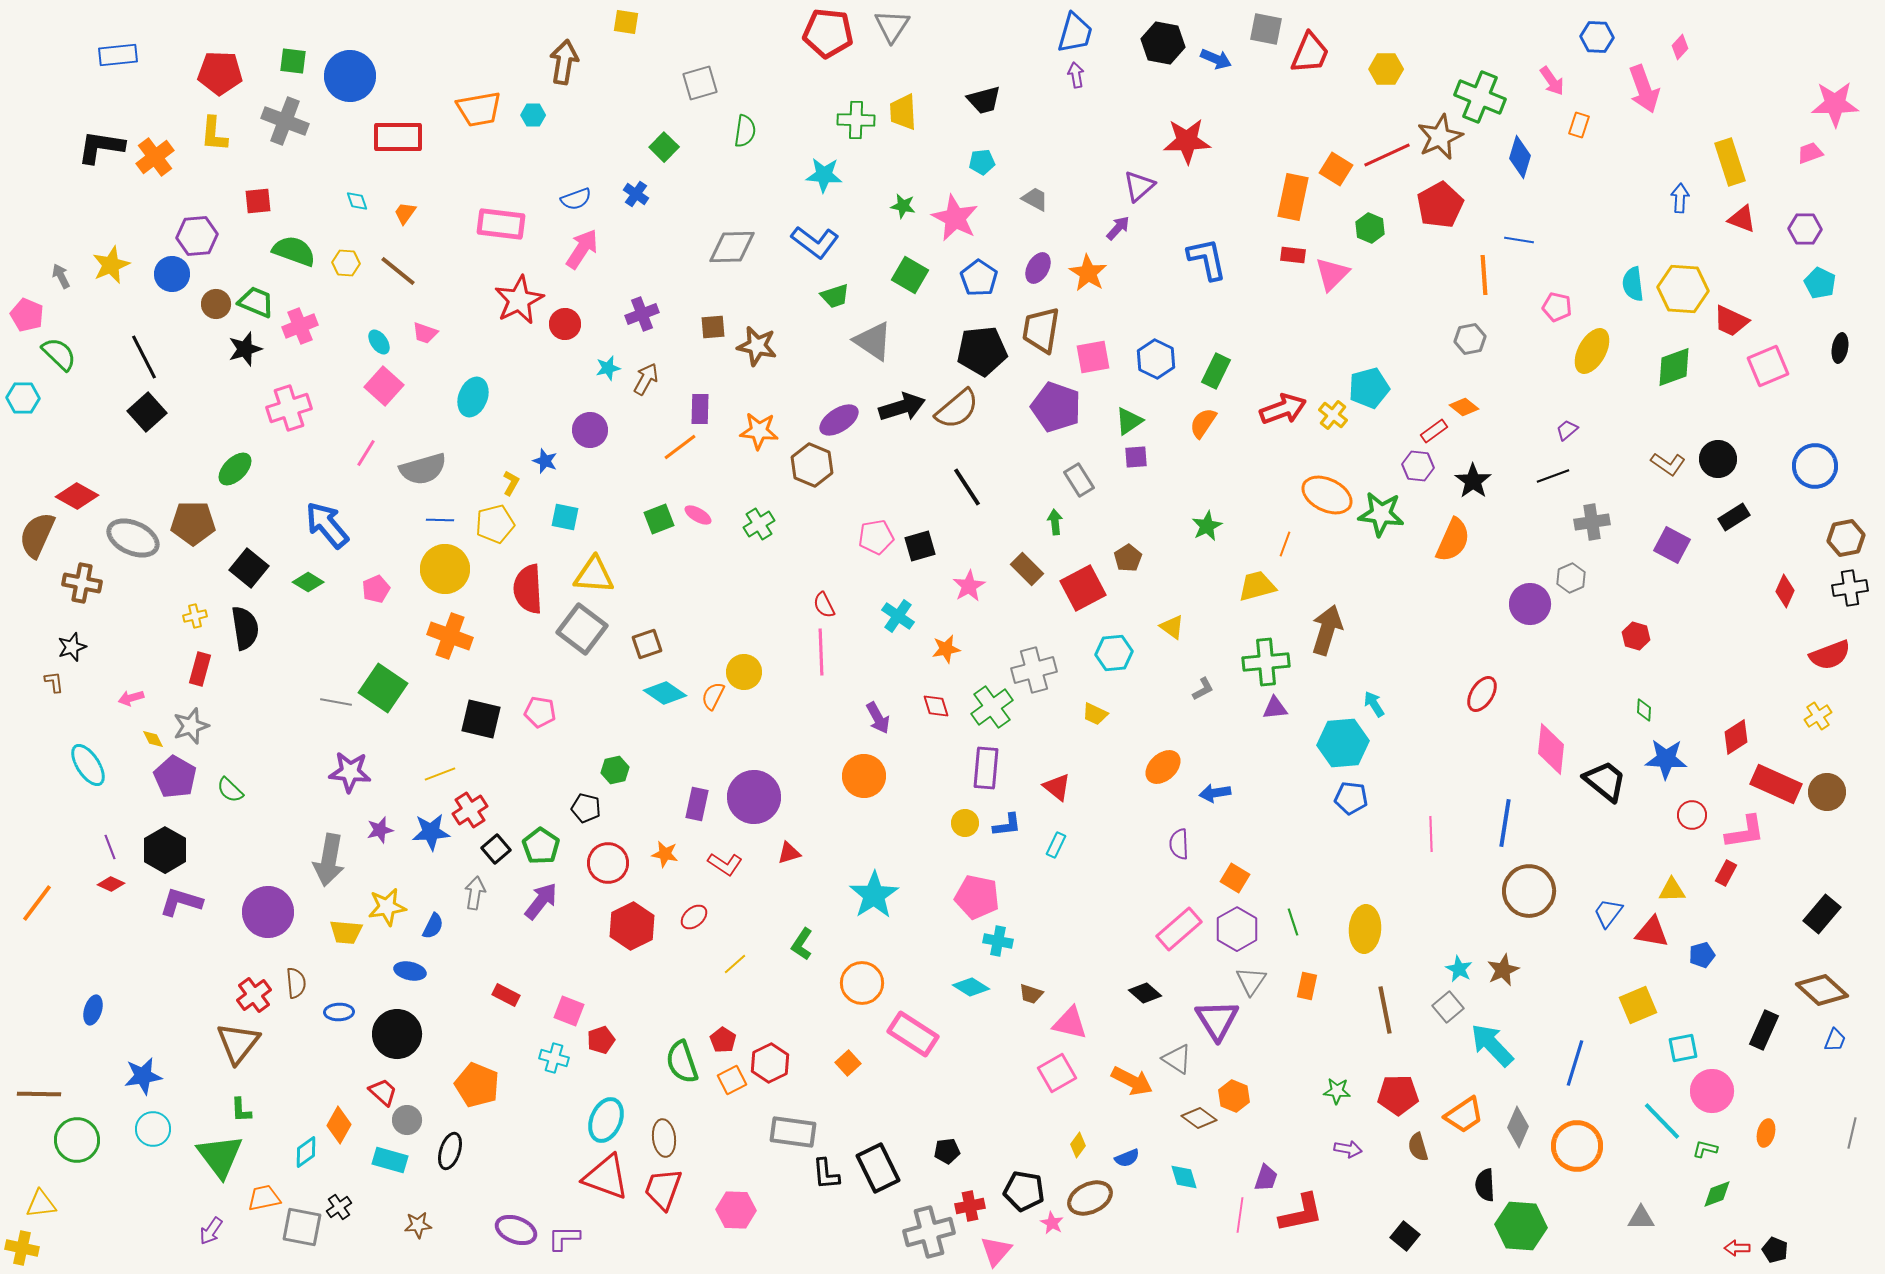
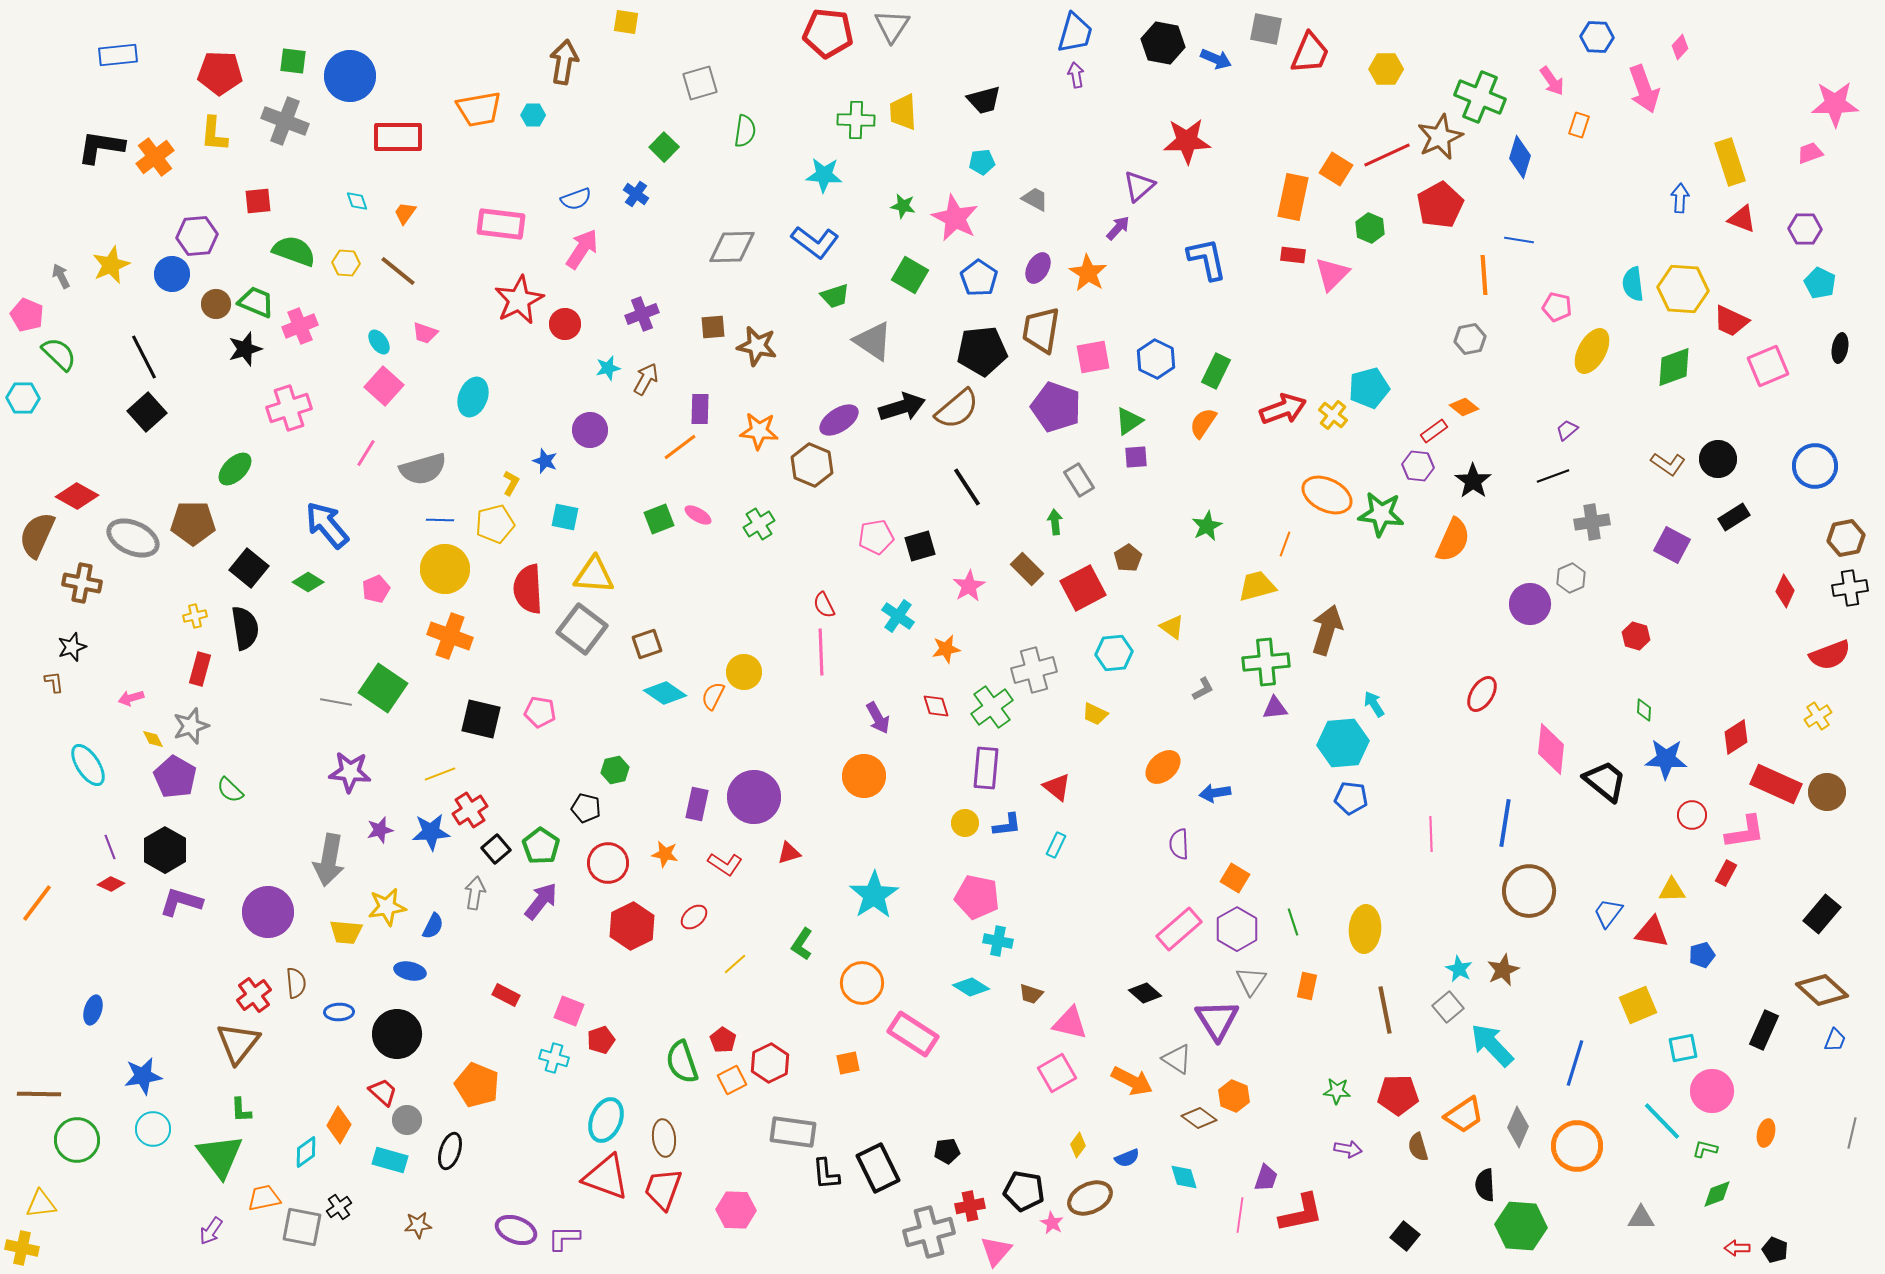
orange square at (848, 1063): rotated 30 degrees clockwise
